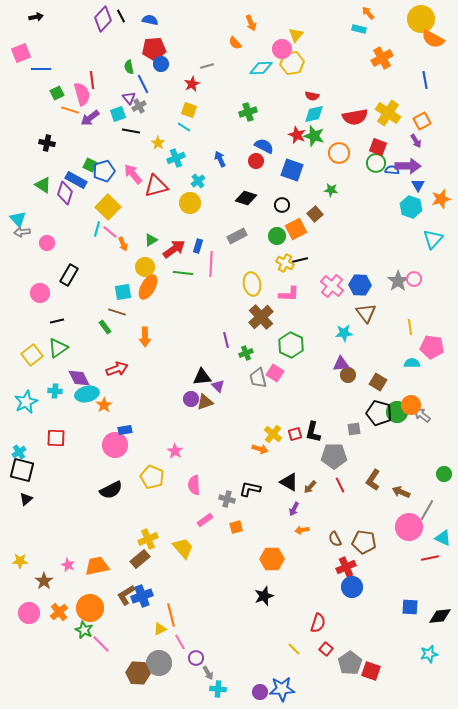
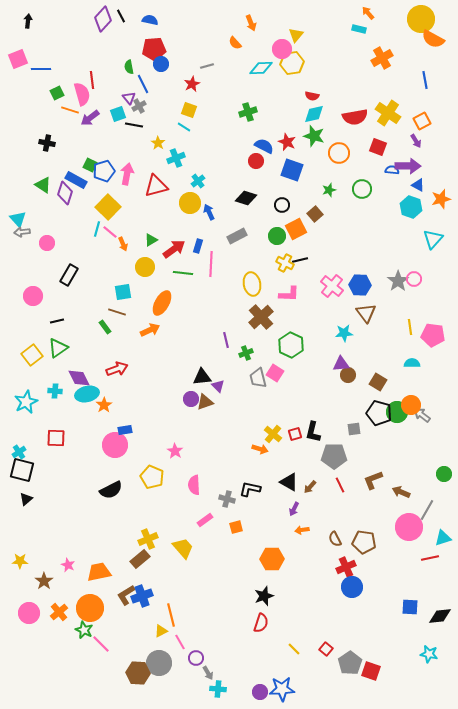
black arrow at (36, 17): moved 8 px left, 4 px down; rotated 72 degrees counterclockwise
pink square at (21, 53): moved 3 px left, 6 px down
black line at (131, 131): moved 3 px right, 6 px up
red star at (297, 135): moved 10 px left, 7 px down
blue arrow at (220, 159): moved 11 px left, 53 px down
green circle at (376, 163): moved 14 px left, 26 px down
pink arrow at (133, 174): moved 6 px left; rotated 50 degrees clockwise
blue triangle at (418, 185): rotated 32 degrees counterclockwise
green star at (331, 190): moved 2 px left; rotated 24 degrees counterclockwise
orange ellipse at (148, 287): moved 14 px right, 16 px down
pink circle at (40, 293): moved 7 px left, 3 px down
orange arrow at (145, 337): moved 5 px right, 7 px up; rotated 114 degrees counterclockwise
pink pentagon at (432, 347): moved 1 px right, 12 px up
brown L-shape at (373, 480): rotated 35 degrees clockwise
cyan triangle at (443, 538): rotated 42 degrees counterclockwise
orange trapezoid at (97, 566): moved 2 px right, 6 px down
red semicircle at (318, 623): moved 57 px left
yellow triangle at (160, 629): moved 1 px right, 2 px down
cyan star at (429, 654): rotated 24 degrees clockwise
